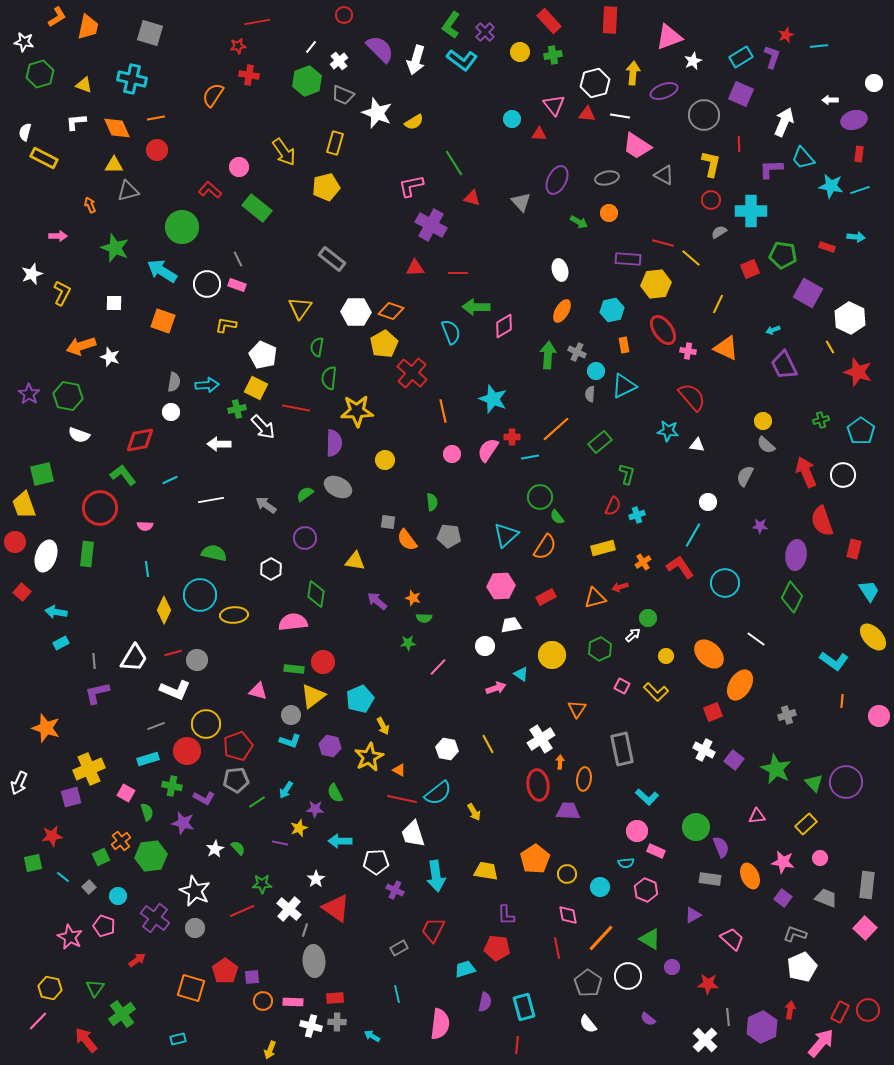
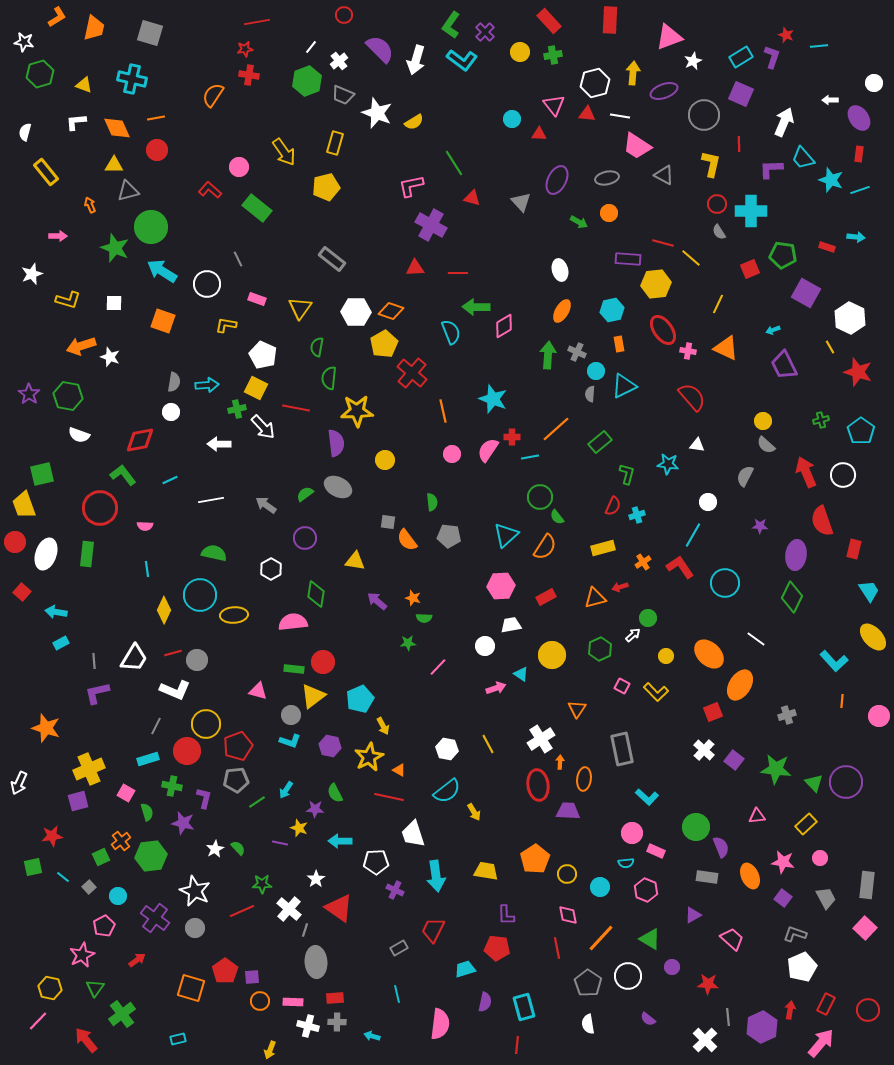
orange trapezoid at (88, 27): moved 6 px right, 1 px down
red star at (786, 35): rotated 28 degrees counterclockwise
red star at (238, 46): moved 7 px right, 3 px down
purple ellipse at (854, 120): moved 5 px right, 2 px up; rotated 70 degrees clockwise
yellow rectangle at (44, 158): moved 2 px right, 14 px down; rotated 24 degrees clockwise
cyan star at (831, 186): moved 6 px up; rotated 10 degrees clockwise
red circle at (711, 200): moved 6 px right, 4 px down
green circle at (182, 227): moved 31 px left
gray semicircle at (719, 232): rotated 91 degrees counterclockwise
pink rectangle at (237, 285): moved 20 px right, 14 px down
yellow L-shape at (62, 293): moved 6 px right, 7 px down; rotated 80 degrees clockwise
purple square at (808, 293): moved 2 px left
orange rectangle at (624, 345): moved 5 px left, 1 px up
cyan star at (668, 431): moved 33 px down
purple semicircle at (334, 443): moved 2 px right; rotated 8 degrees counterclockwise
white ellipse at (46, 556): moved 2 px up
cyan L-shape at (834, 661): rotated 12 degrees clockwise
gray line at (156, 726): rotated 42 degrees counterclockwise
white cross at (704, 750): rotated 15 degrees clockwise
green star at (776, 769): rotated 20 degrees counterclockwise
cyan semicircle at (438, 793): moved 9 px right, 2 px up
purple square at (71, 797): moved 7 px right, 4 px down
purple L-shape at (204, 798): rotated 105 degrees counterclockwise
red line at (402, 799): moved 13 px left, 2 px up
yellow star at (299, 828): rotated 30 degrees counterclockwise
pink circle at (637, 831): moved 5 px left, 2 px down
green square at (33, 863): moved 4 px down
gray rectangle at (710, 879): moved 3 px left, 2 px up
gray trapezoid at (826, 898): rotated 40 degrees clockwise
red triangle at (336, 908): moved 3 px right
pink pentagon at (104, 926): rotated 25 degrees clockwise
pink star at (70, 937): moved 12 px right, 18 px down; rotated 20 degrees clockwise
gray ellipse at (314, 961): moved 2 px right, 1 px down
orange circle at (263, 1001): moved 3 px left
red rectangle at (840, 1012): moved 14 px left, 8 px up
white semicircle at (588, 1024): rotated 30 degrees clockwise
white cross at (311, 1026): moved 3 px left
cyan arrow at (372, 1036): rotated 14 degrees counterclockwise
